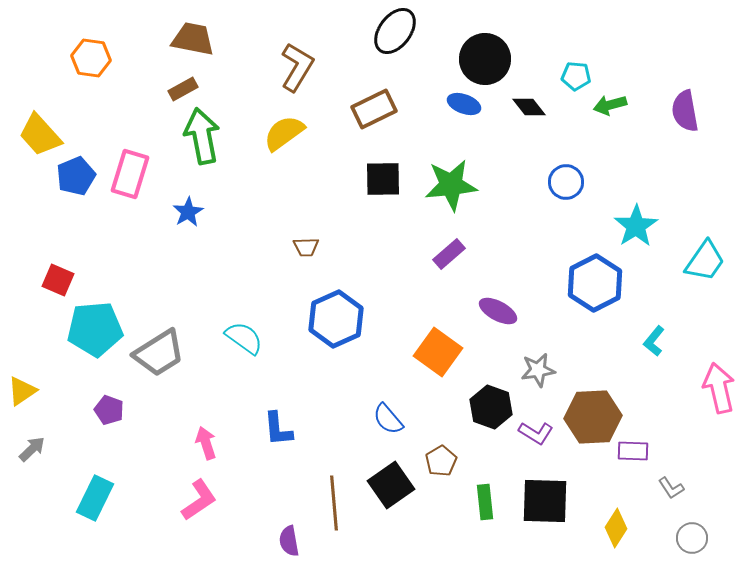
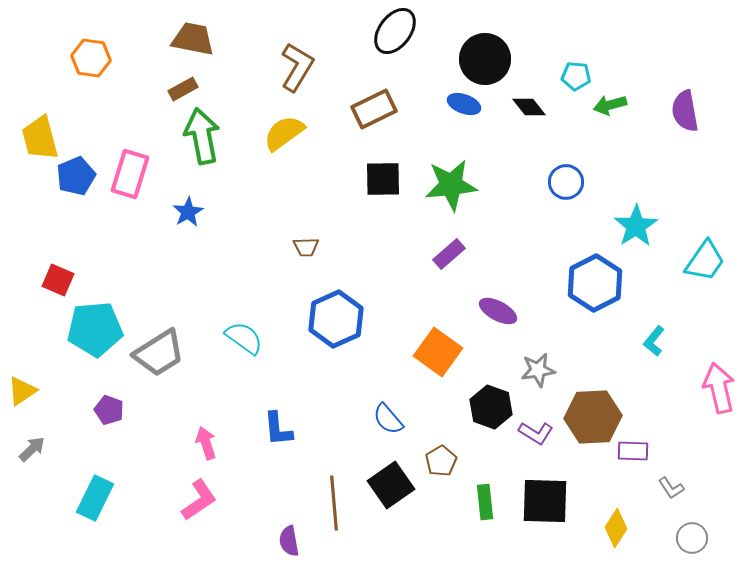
yellow trapezoid at (40, 135): moved 3 px down; rotated 27 degrees clockwise
